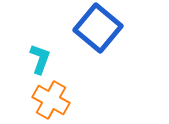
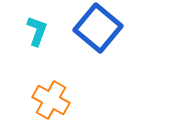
cyan L-shape: moved 3 px left, 28 px up
